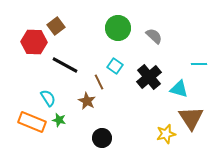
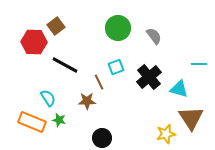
gray semicircle: rotated 12 degrees clockwise
cyan square: moved 1 px right, 1 px down; rotated 35 degrees clockwise
brown star: rotated 30 degrees counterclockwise
